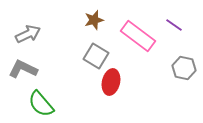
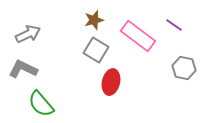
gray square: moved 6 px up
